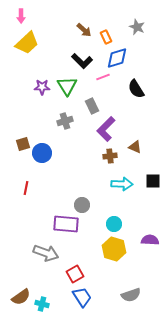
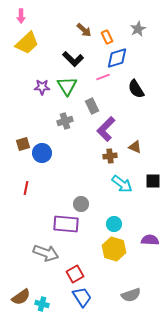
gray star: moved 1 px right, 2 px down; rotated 21 degrees clockwise
orange rectangle: moved 1 px right
black L-shape: moved 9 px left, 2 px up
cyan arrow: rotated 35 degrees clockwise
gray circle: moved 1 px left, 1 px up
